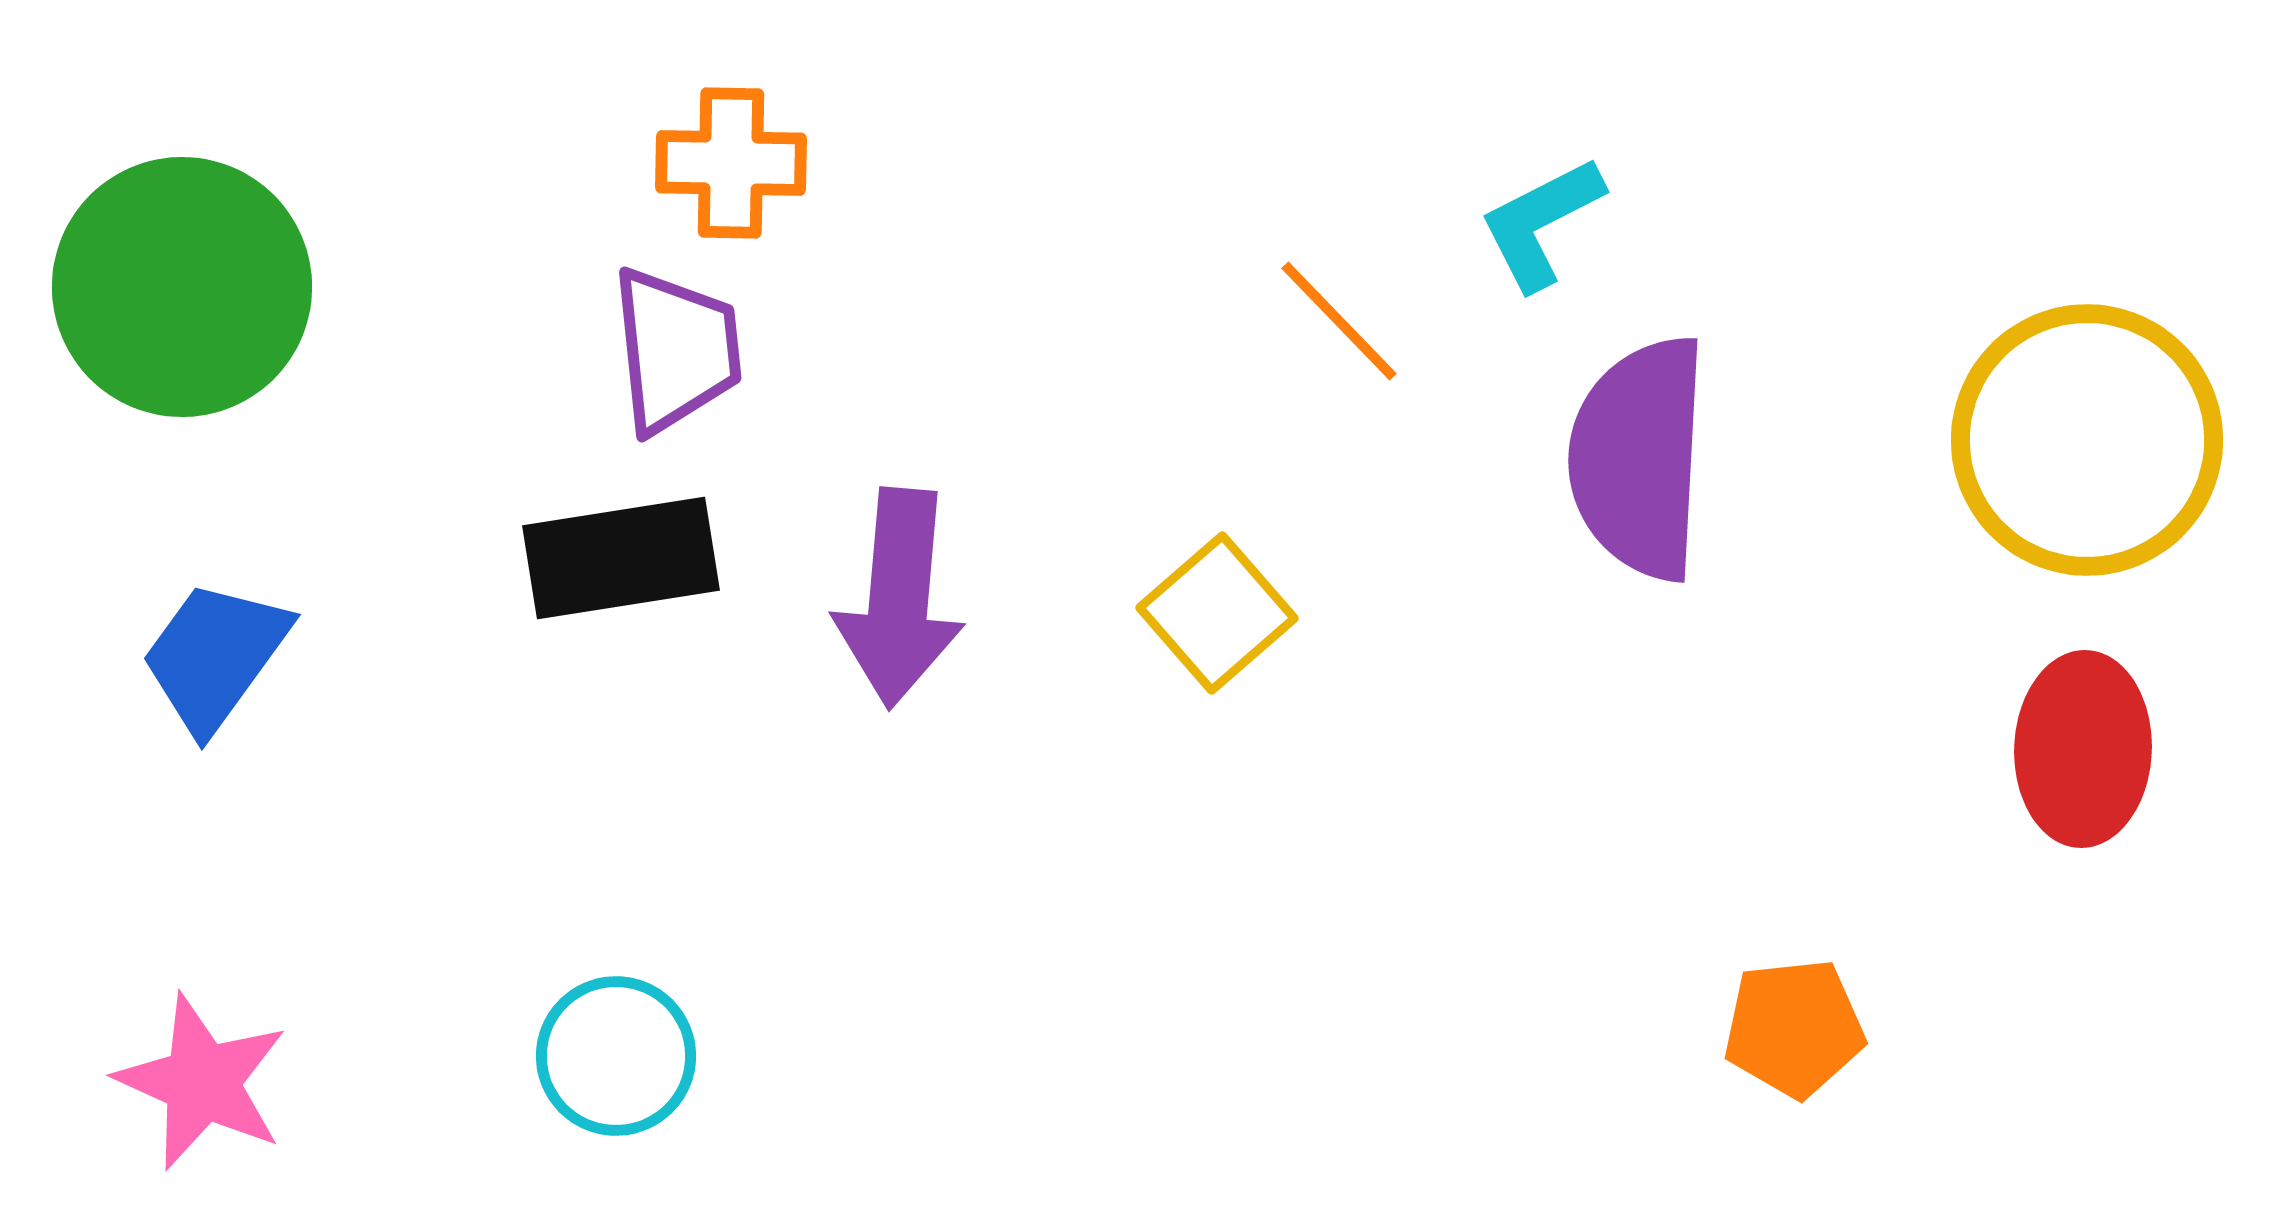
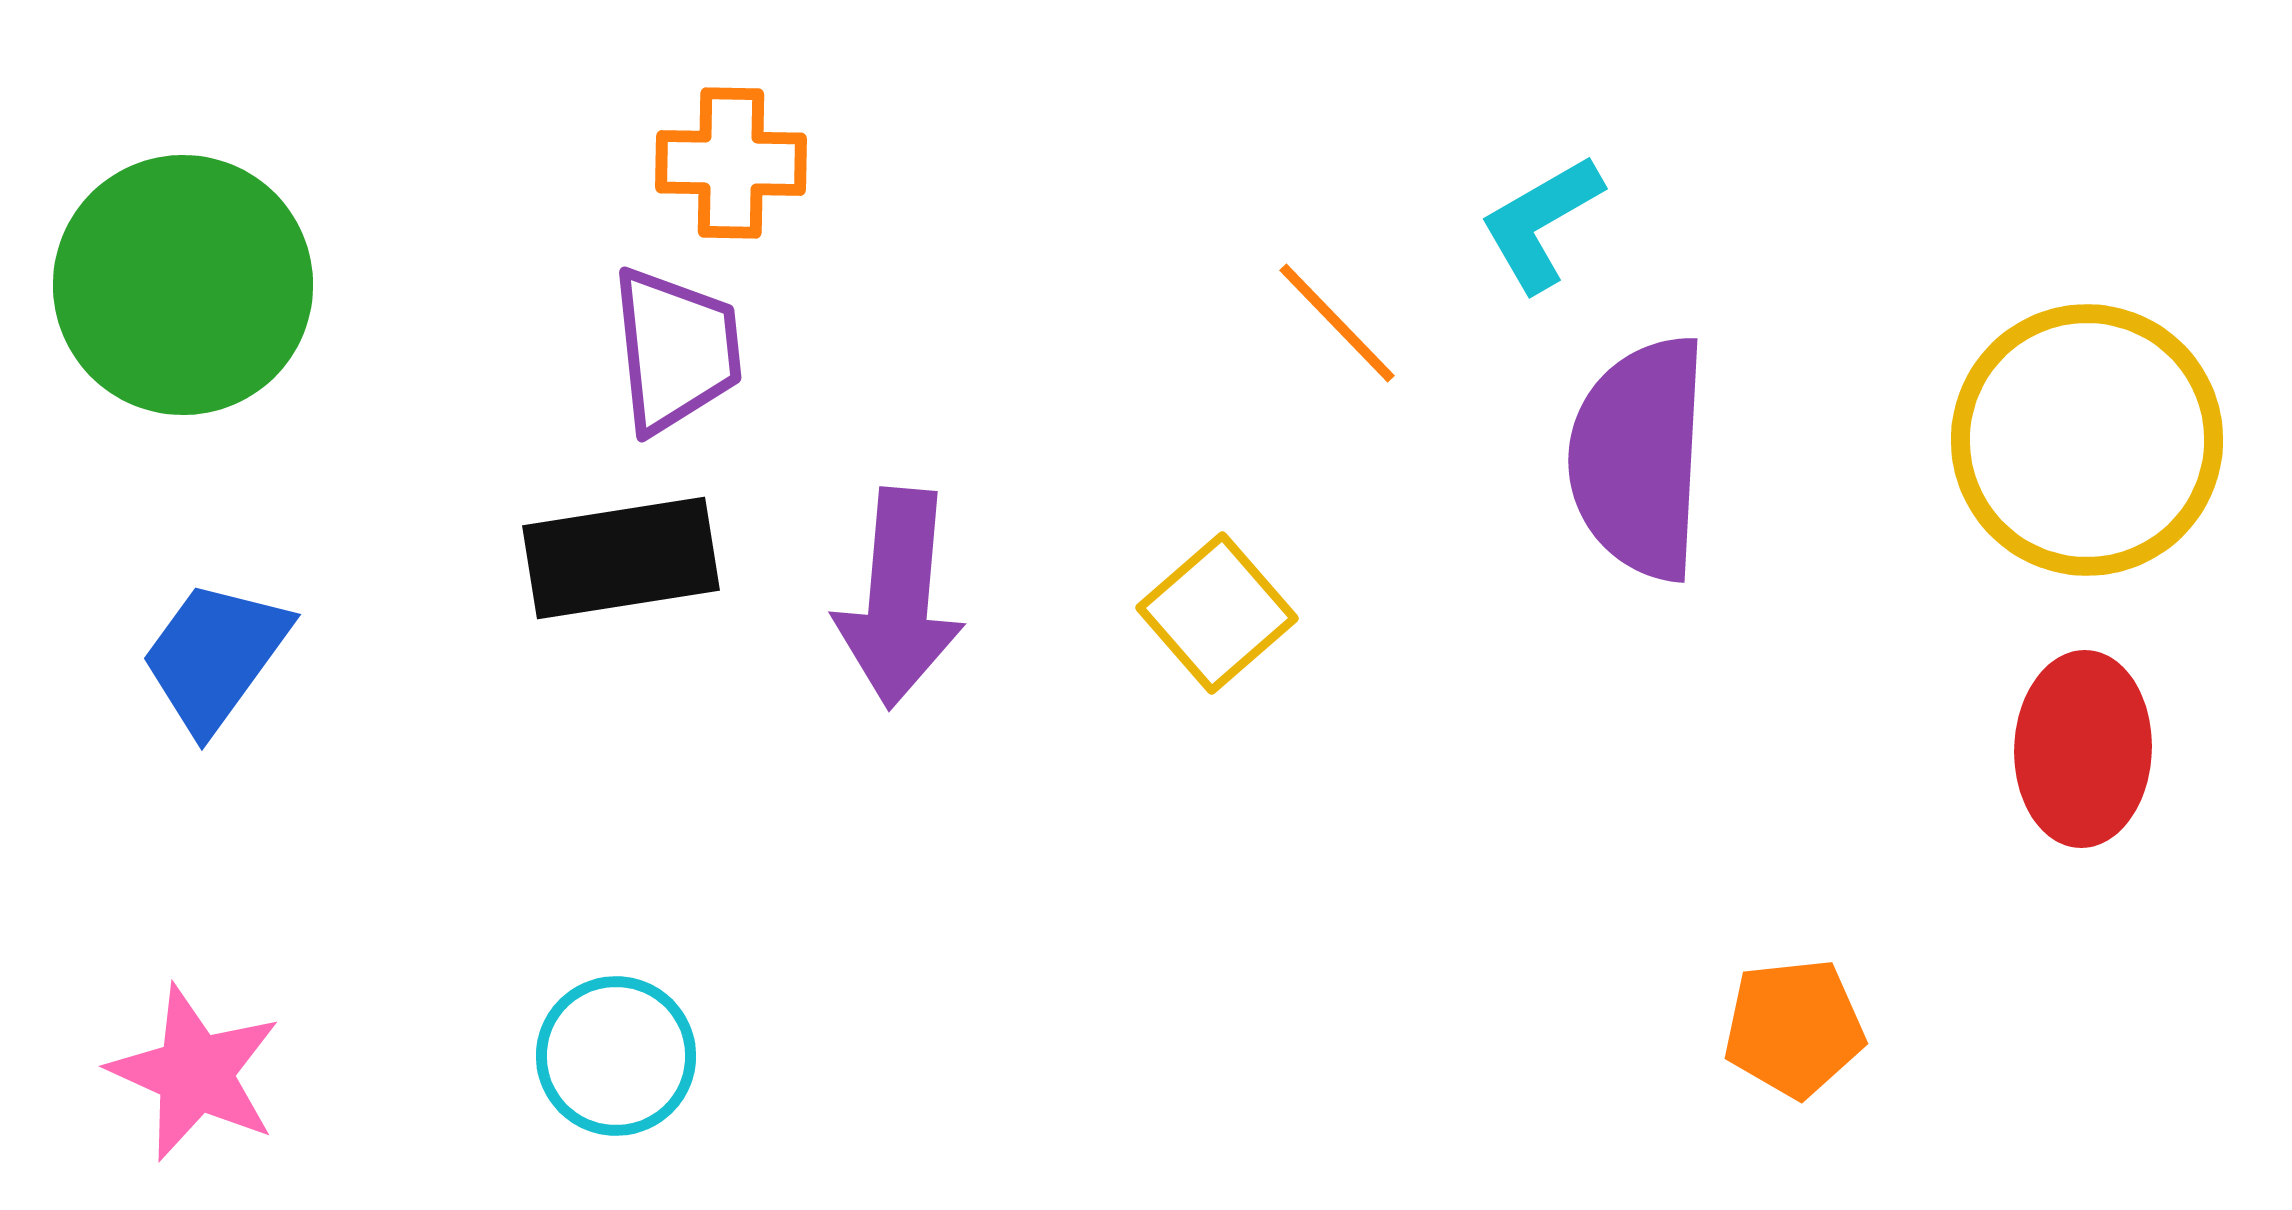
cyan L-shape: rotated 3 degrees counterclockwise
green circle: moved 1 px right, 2 px up
orange line: moved 2 px left, 2 px down
pink star: moved 7 px left, 9 px up
